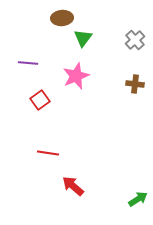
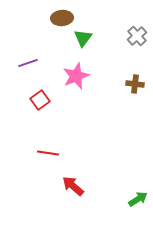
gray cross: moved 2 px right, 4 px up
purple line: rotated 24 degrees counterclockwise
